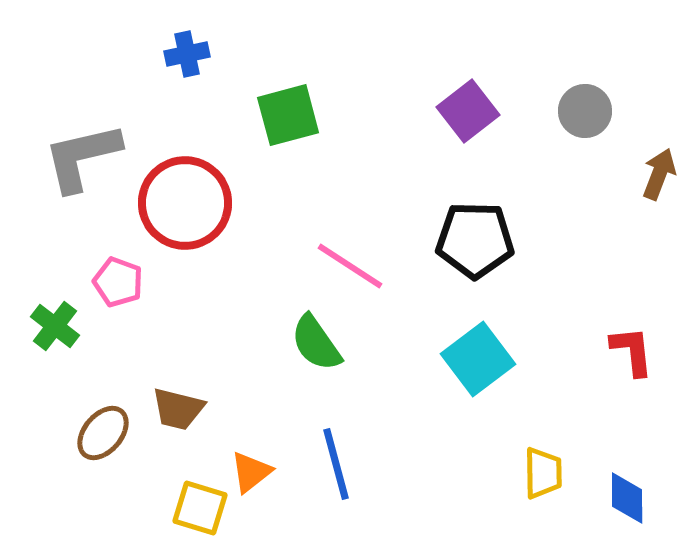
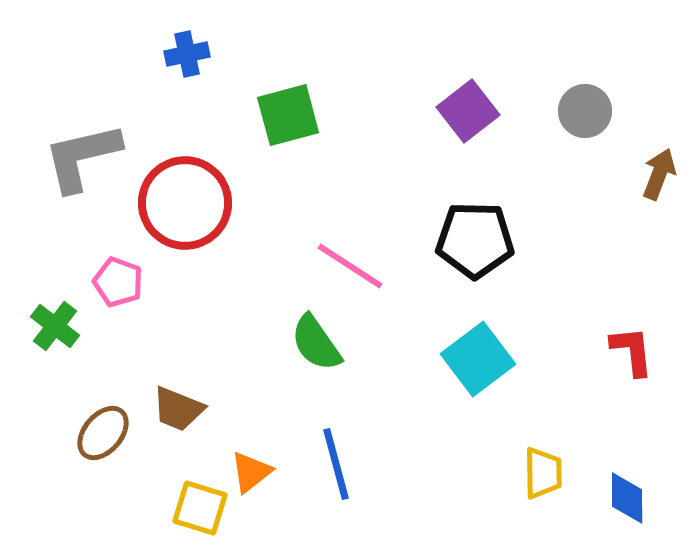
brown trapezoid: rotated 8 degrees clockwise
